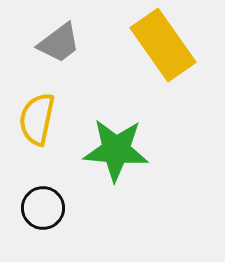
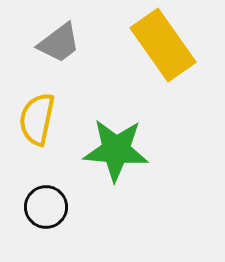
black circle: moved 3 px right, 1 px up
